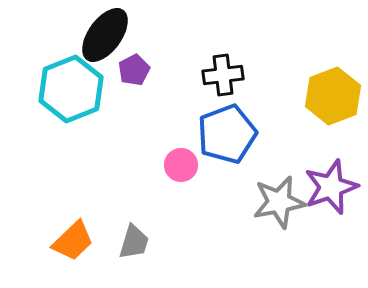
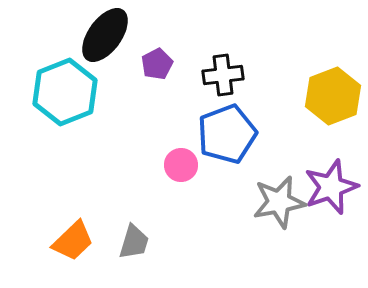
purple pentagon: moved 23 px right, 6 px up
cyan hexagon: moved 6 px left, 3 px down
